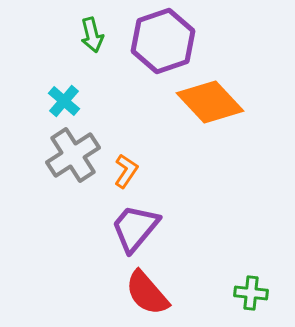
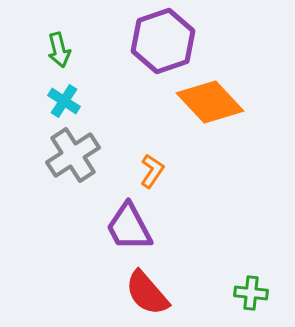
green arrow: moved 33 px left, 15 px down
cyan cross: rotated 8 degrees counterclockwise
orange L-shape: moved 26 px right
purple trapezoid: moved 6 px left, 1 px up; rotated 68 degrees counterclockwise
